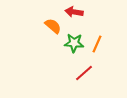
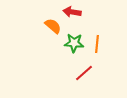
red arrow: moved 2 px left
orange line: rotated 18 degrees counterclockwise
